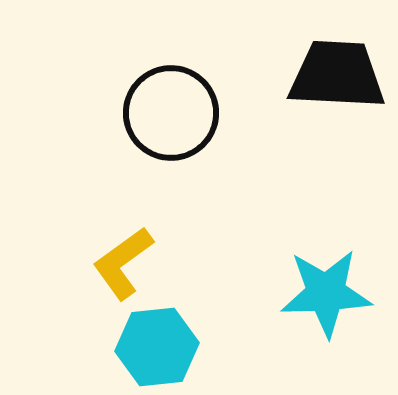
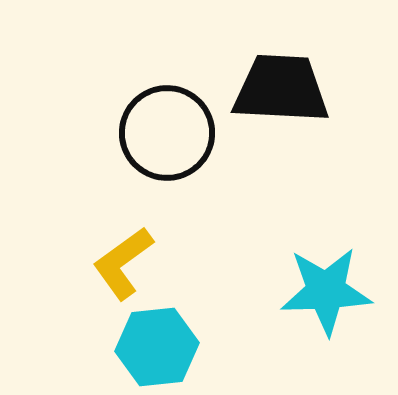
black trapezoid: moved 56 px left, 14 px down
black circle: moved 4 px left, 20 px down
cyan star: moved 2 px up
